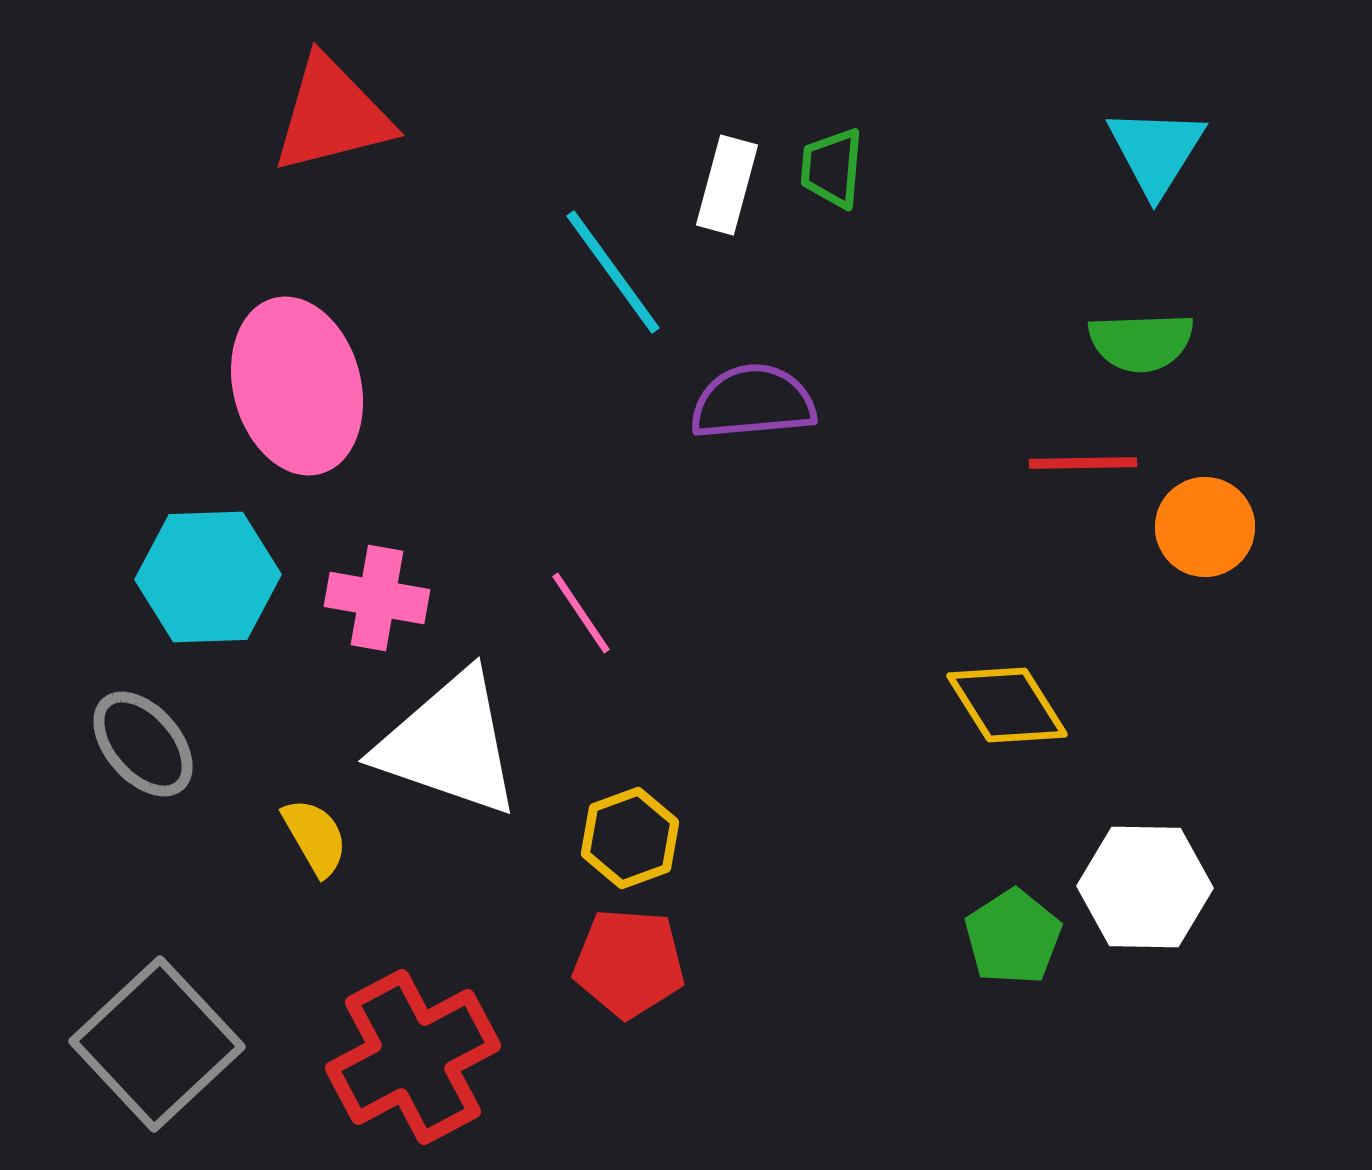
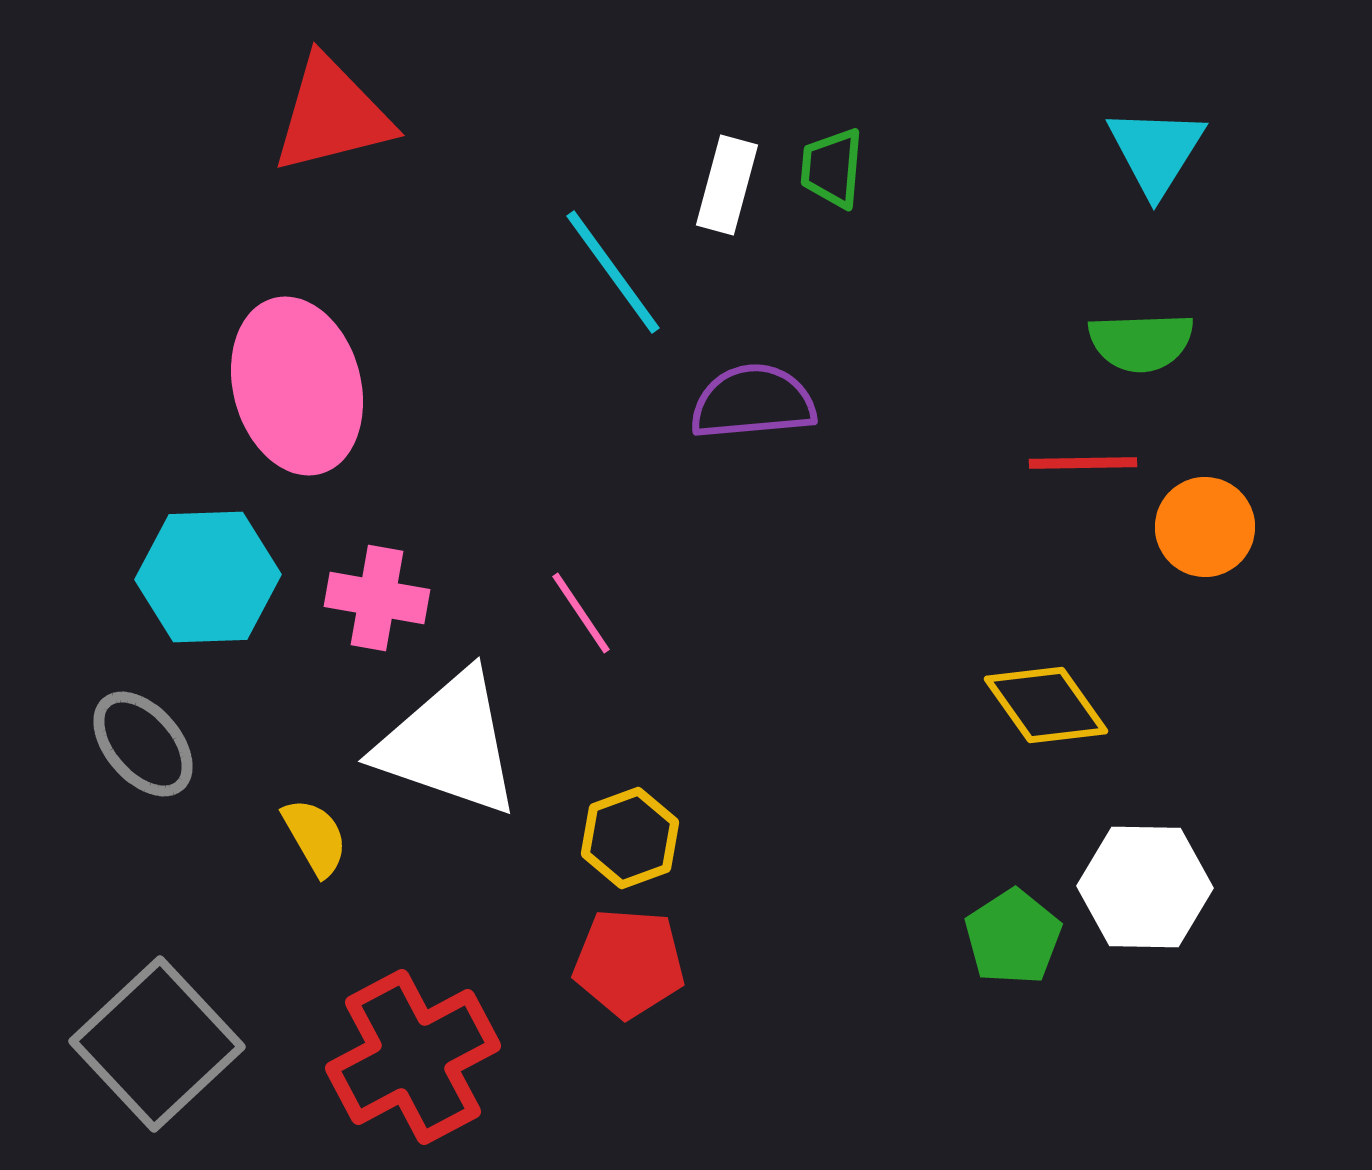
yellow diamond: moved 39 px right; rotated 3 degrees counterclockwise
